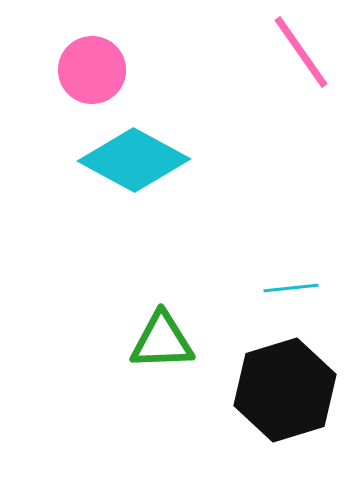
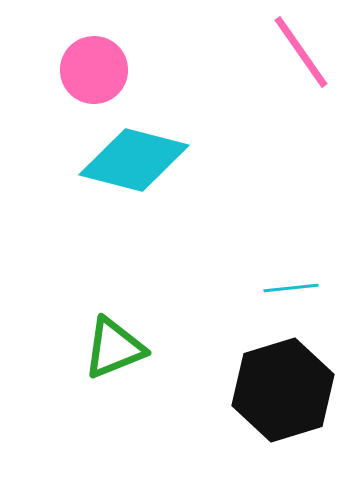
pink circle: moved 2 px right
cyan diamond: rotated 14 degrees counterclockwise
green triangle: moved 48 px left, 7 px down; rotated 20 degrees counterclockwise
black hexagon: moved 2 px left
